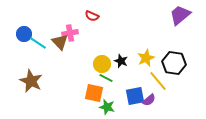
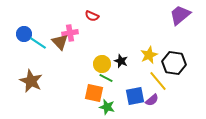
yellow star: moved 3 px right, 3 px up
purple semicircle: moved 3 px right
